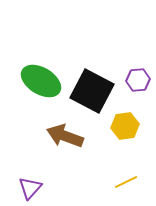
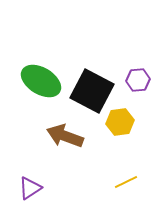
yellow hexagon: moved 5 px left, 4 px up
purple triangle: rotated 15 degrees clockwise
